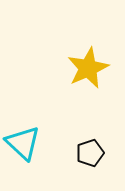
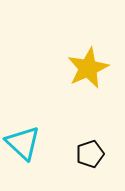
black pentagon: moved 1 px down
